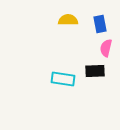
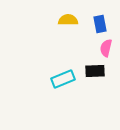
cyan rectangle: rotated 30 degrees counterclockwise
